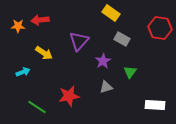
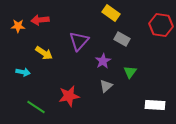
red hexagon: moved 1 px right, 3 px up
cyan arrow: rotated 32 degrees clockwise
gray triangle: moved 1 px up; rotated 24 degrees counterclockwise
green line: moved 1 px left
